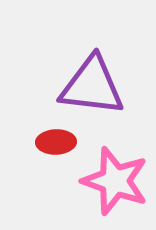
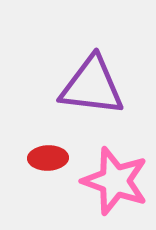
red ellipse: moved 8 px left, 16 px down
